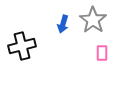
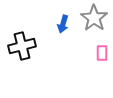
gray star: moved 1 px right, 2 px up
